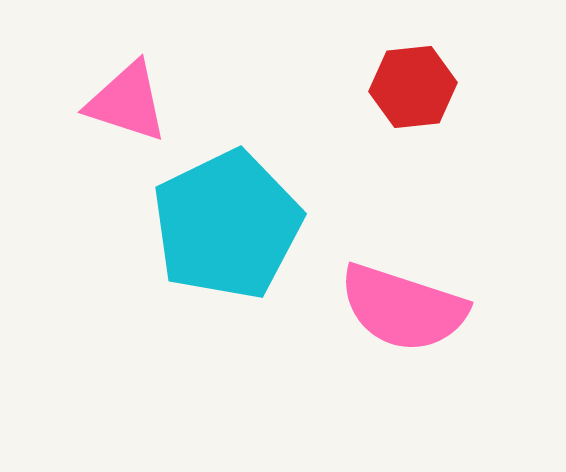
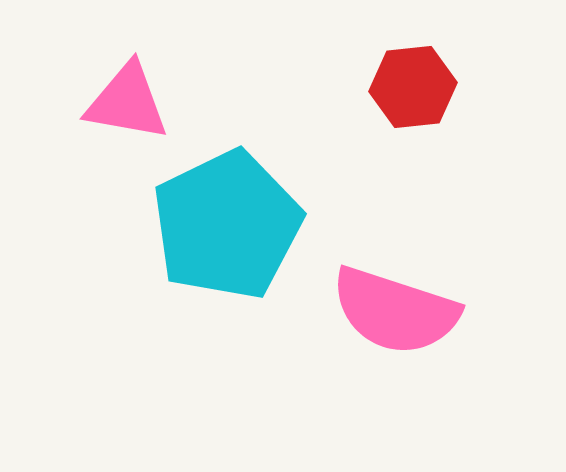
pink triangle: rotated 8 degrees counterclockwise
pink semicircle: moved 8 px left, 3 px down
